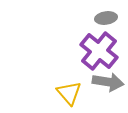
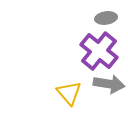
gray arrow: moved 1 px right, 2 px down
